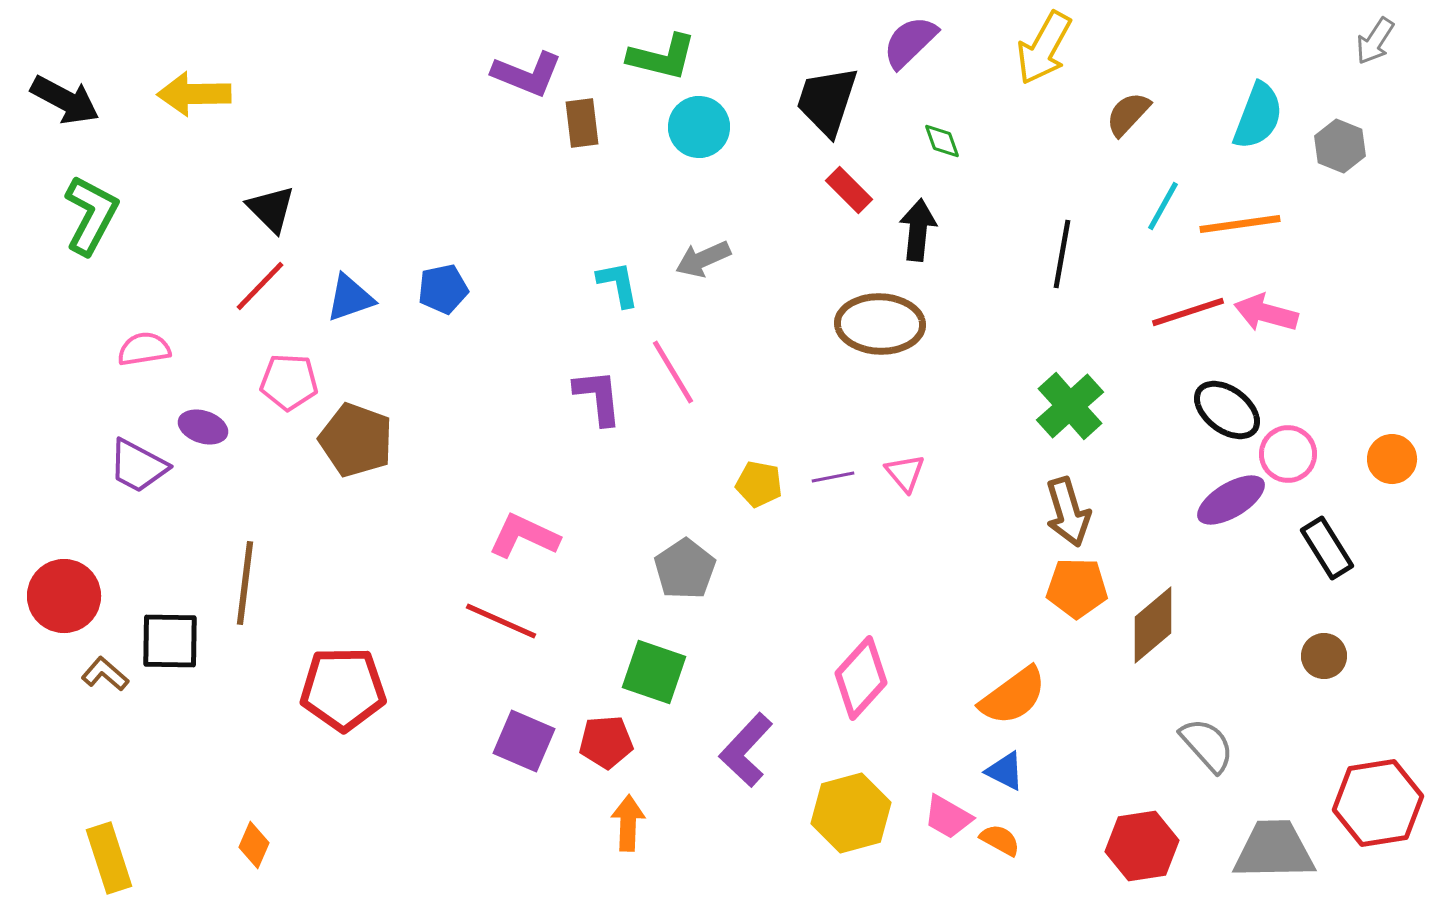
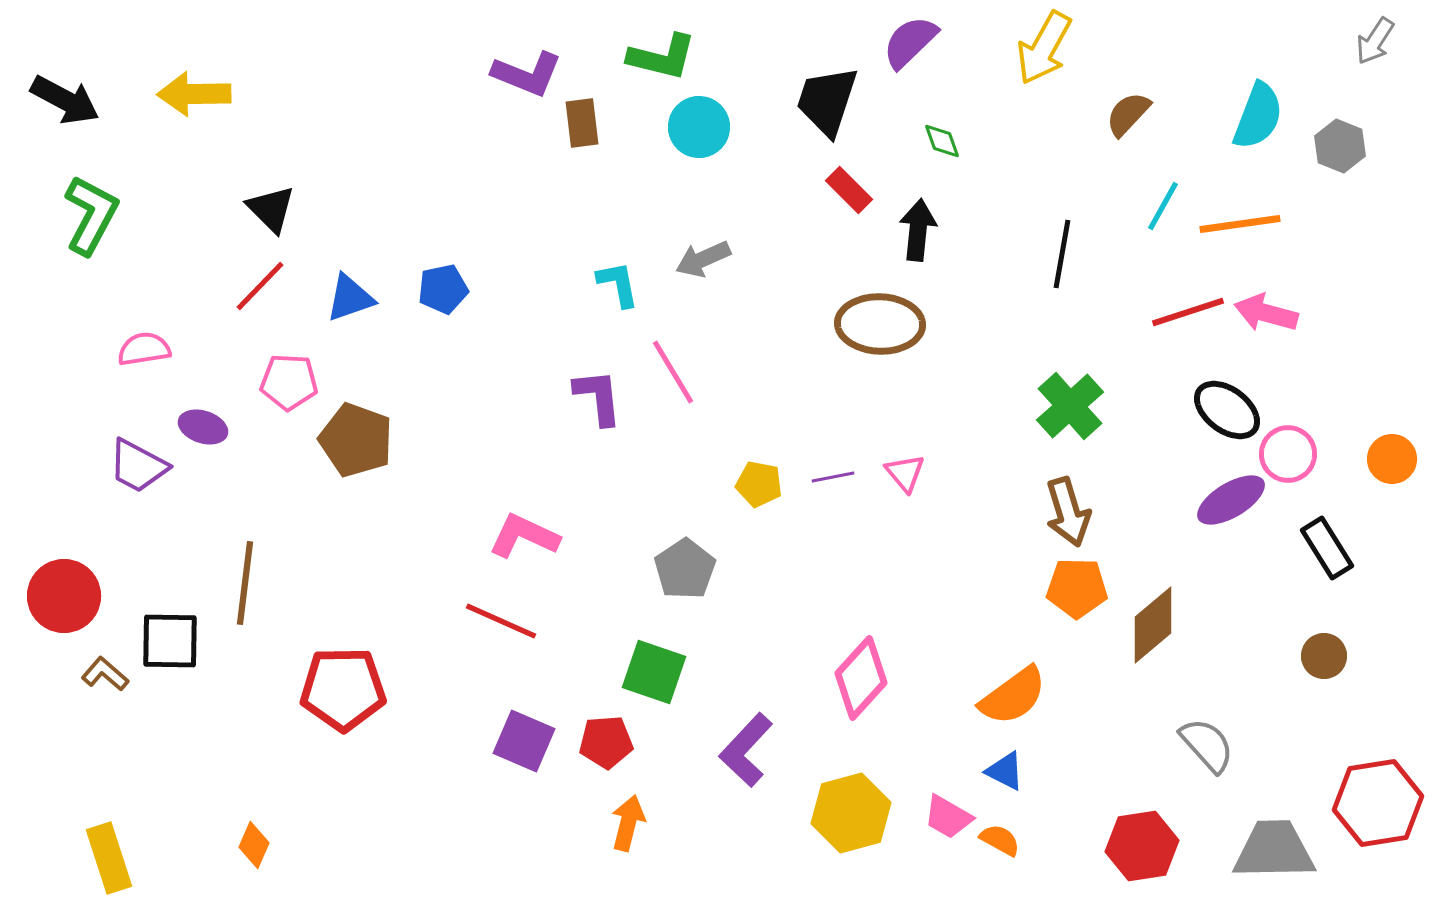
orange arrow at (628, 823): rotated 12 degrees clockwise
